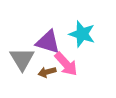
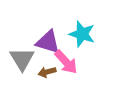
pink arrow: moved 2 px up
